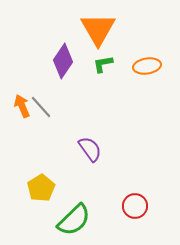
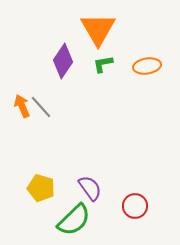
purple semicircle: moved 39 px down
yellow pentagon: rotated 24 degrees counterclockwise
